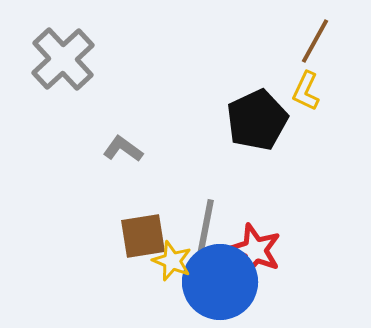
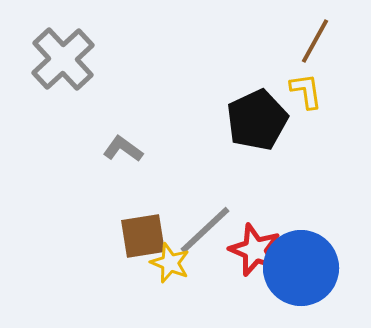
yellow L-shape: rotated 147 degrees clockwise
gray line: rotated 36 degrees clockwise
yellow star: moved 2 px left, 2 px down
blue circle: moved 81 px right, 14 px up
